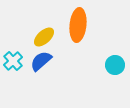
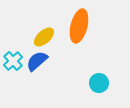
orange ellipse: moved 1 px right, 1 px down; rotated 8 degrees clockwise
blue semicircle: moved 4 px left
cyan circle: moved 16 px left, 18 px down
